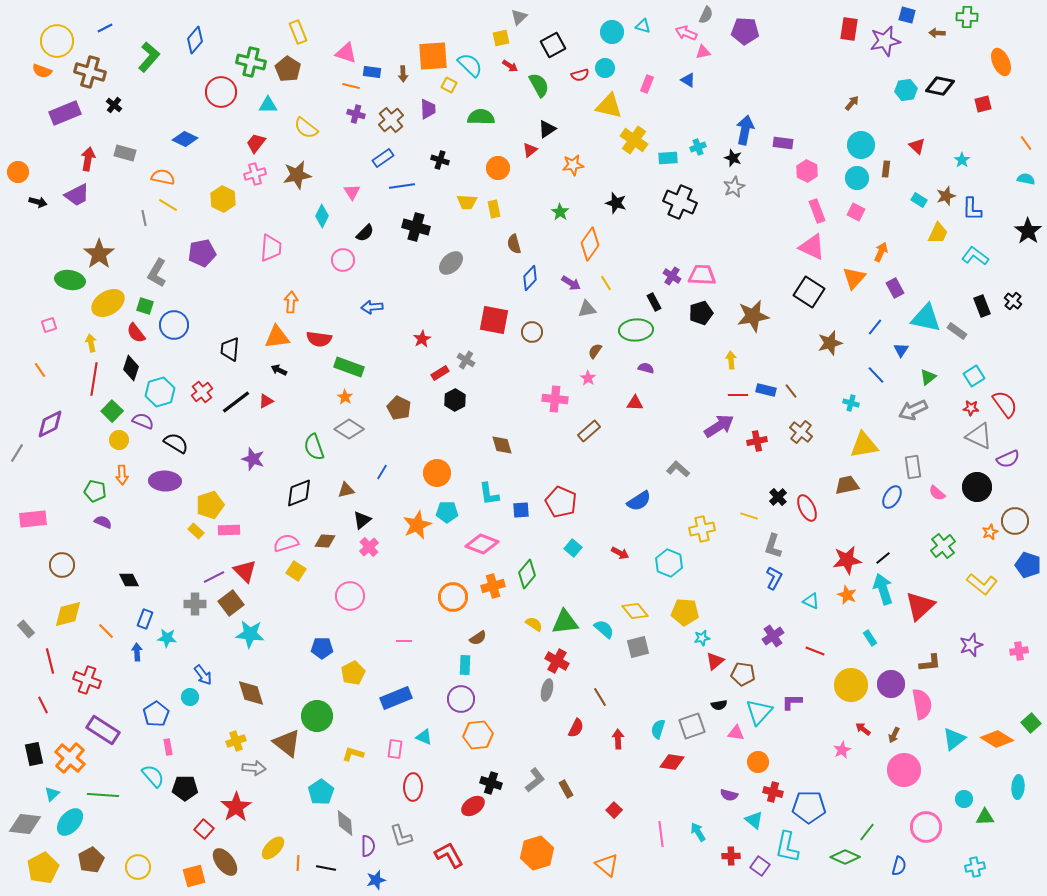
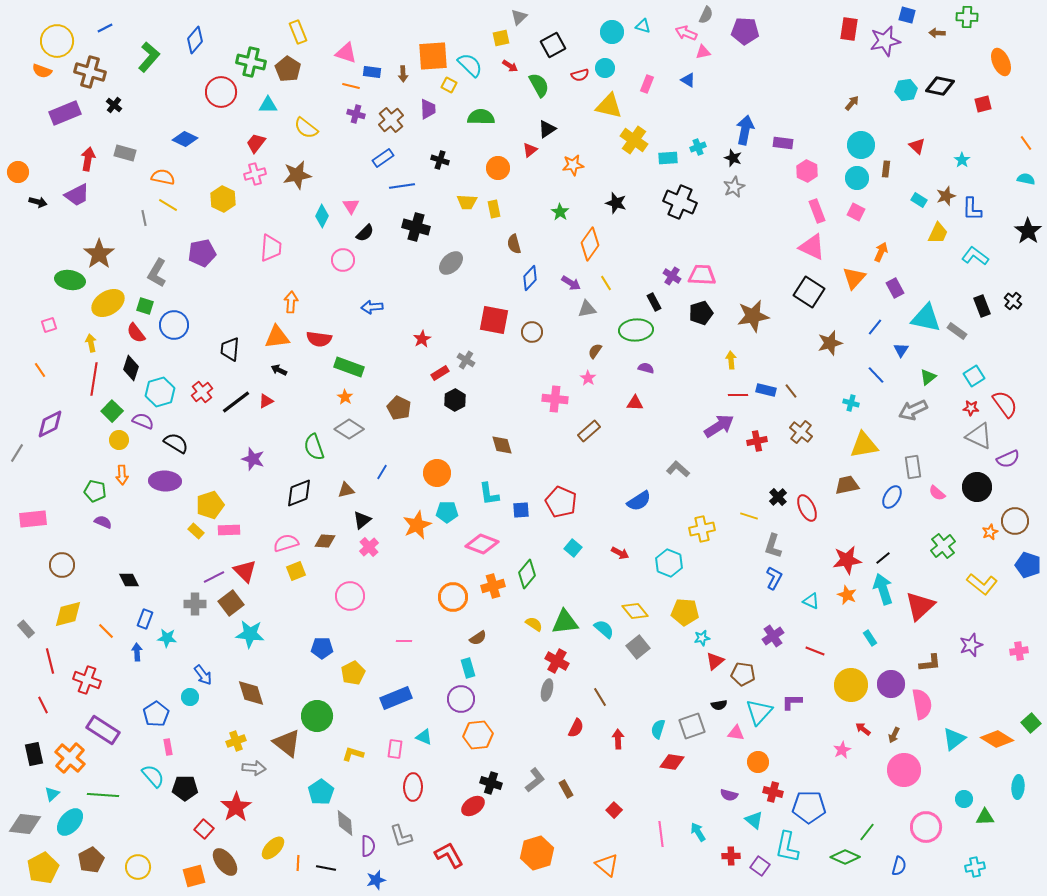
pink triangle at (352, 192): moved 1 px left, 14 px down
yellow square at (296, 571): rotated 36 degrees clockwise
gray square at (638, 647): rotated 25 degrees counterclockwise
cyan rectangle at (465, 665): moved 3 px right, 3 px down; rotated 18 degrees counterclockwise
